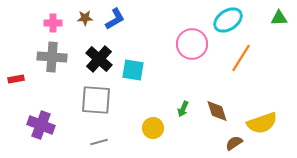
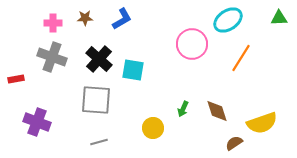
blue L-shape: moved 7 px right
gray cross: rotated 16 degrees clockwise
purple cross: moved 4 px left, 3 px up
